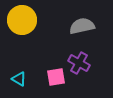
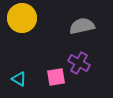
yellow circle: moved 2 px up
